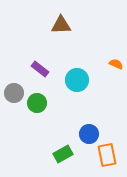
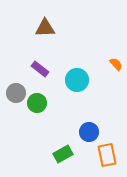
brown triangle: moved 16 px left, 3 px down
orange semicircle: rotated 24 degrees clockwise
gray circle: moved 2 px right
blue circle: moved 2 px up
